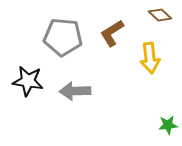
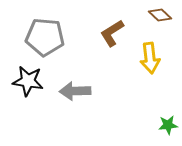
gray pentagon: moved 18 px left
